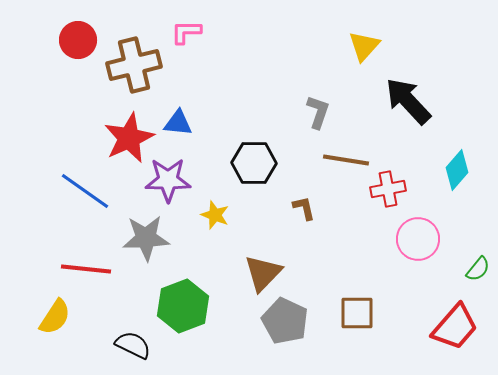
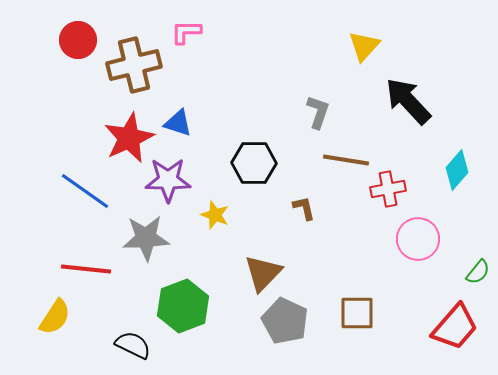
blue triangle: rotated 12 degrees clockwise
green semicircle: moved 3 px down
